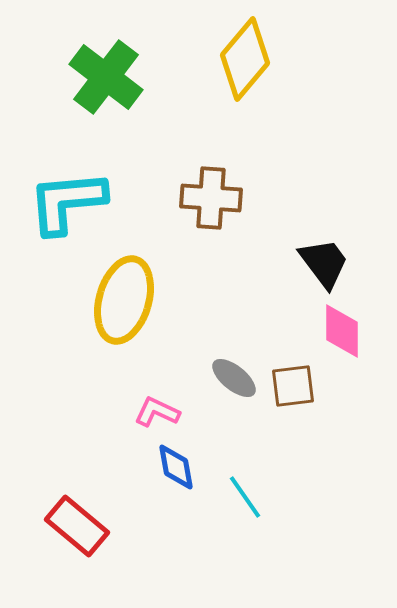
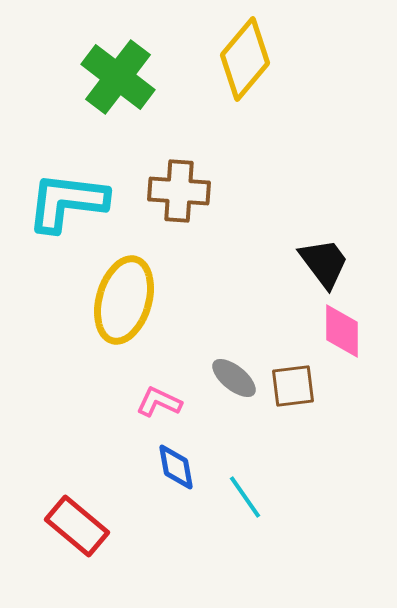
green cross: moved 12 px right
brown cross: moved 32 px left, 7 px up
cyan L-shape: rotated 12 degrees clockwise
pink L-shape: moved 2 px right, 10 px up
